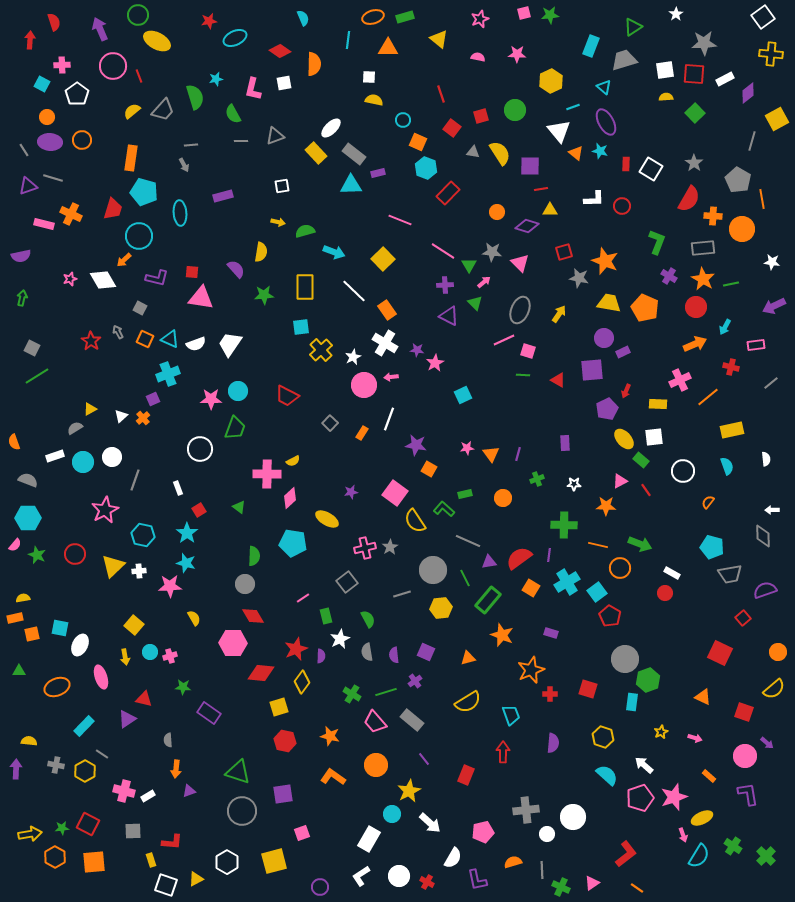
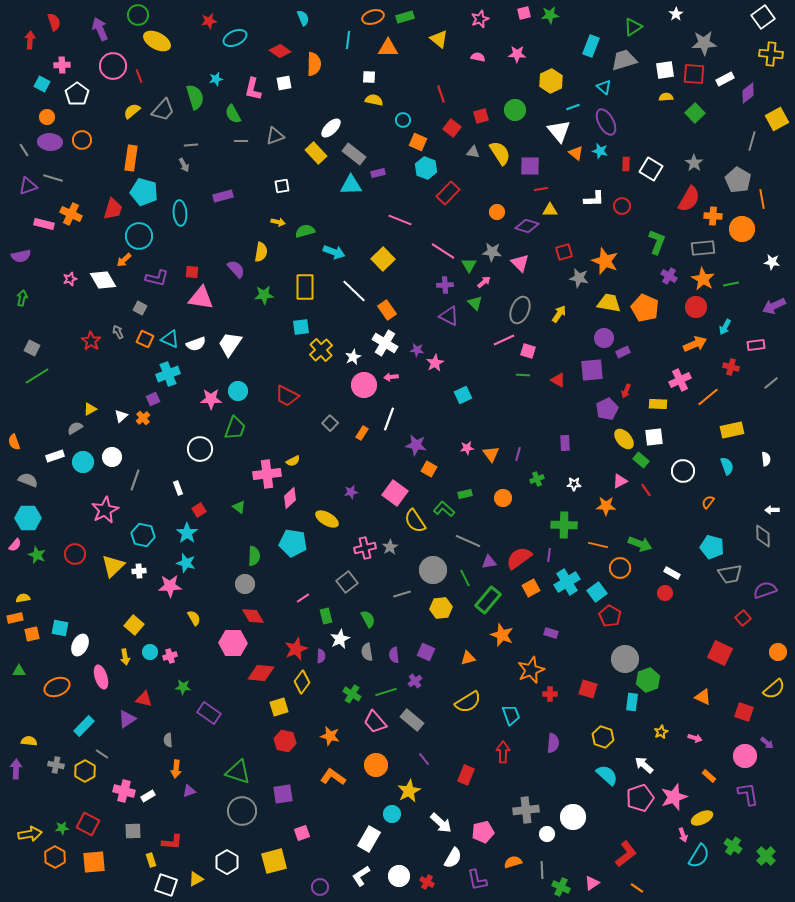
pink cross at (267, 474): rotated 8 degrees counterclockwise
orange square at (531, 588): rotated 30 degrees clockwise
white arrow at (430, 823): moved 11 px right
